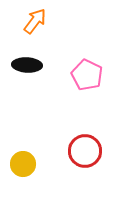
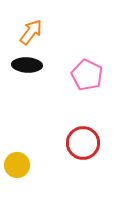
orange arrow: moved 4 px left, 11 px down
red circle: moved 2 px left, 8 px up
yellow circle: moved 6 px left, 1 px down
